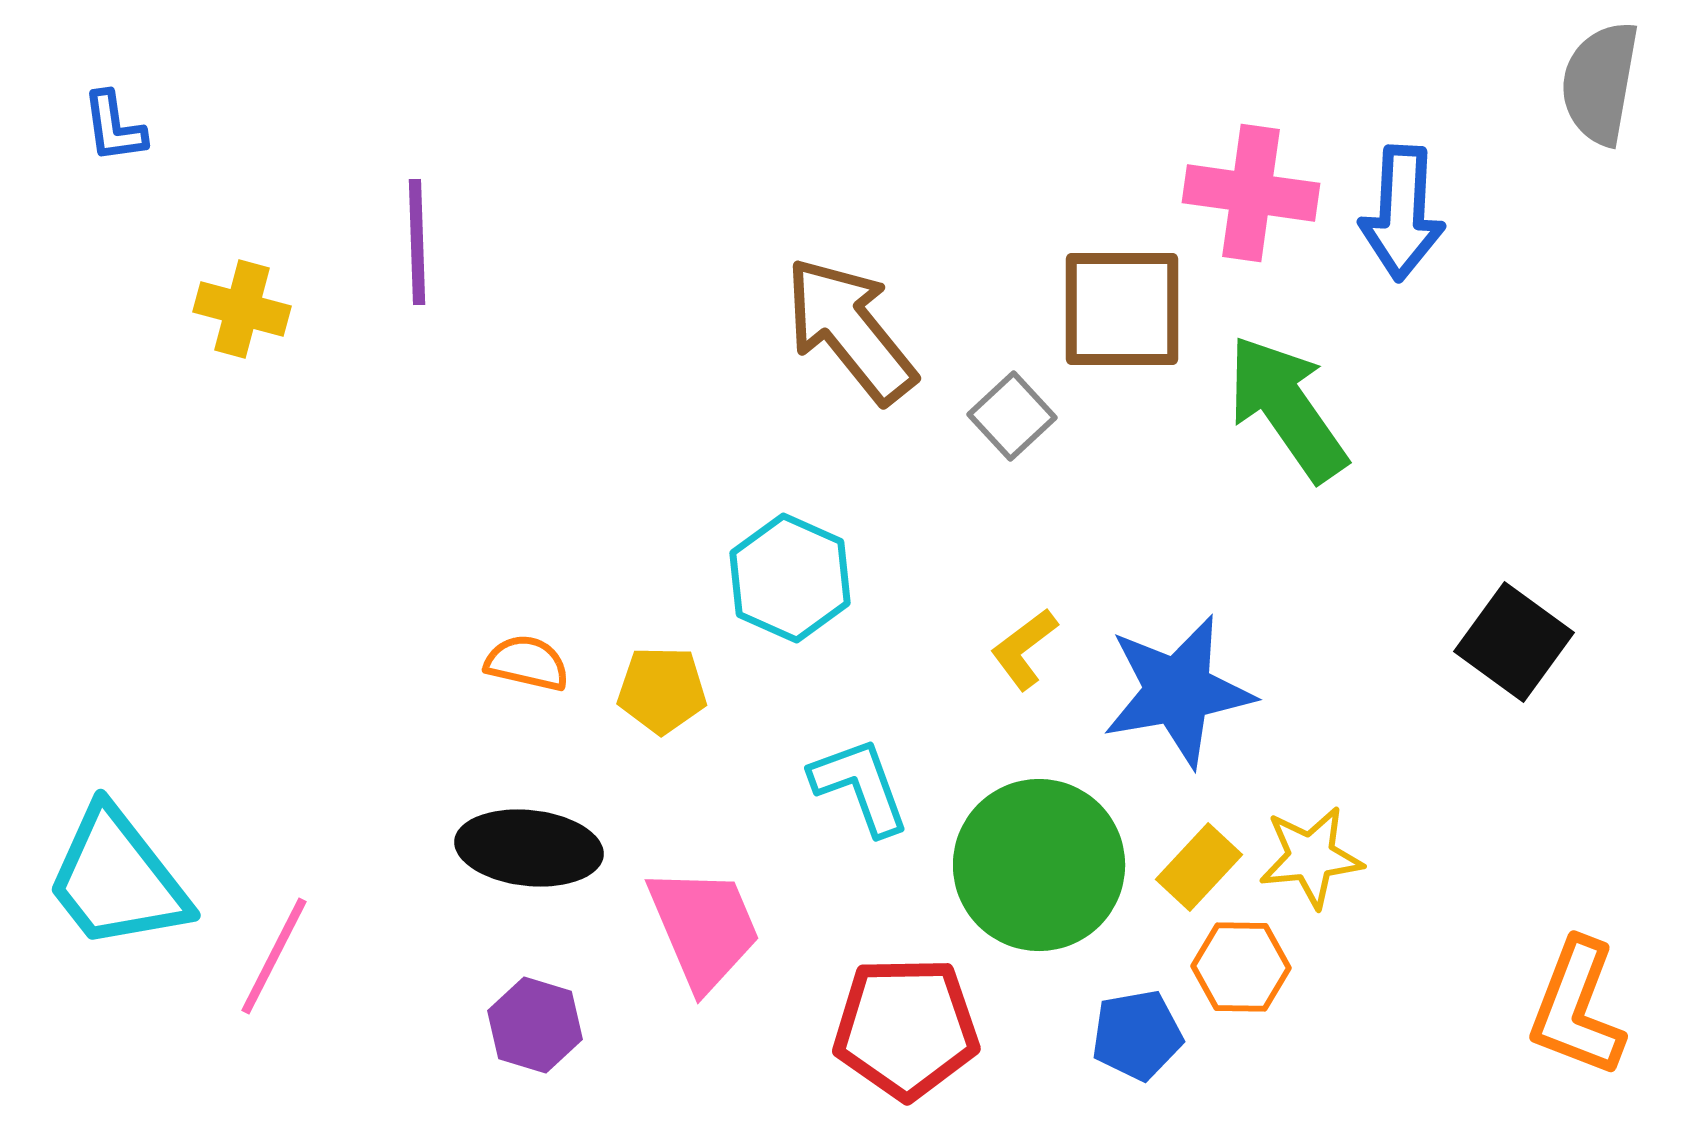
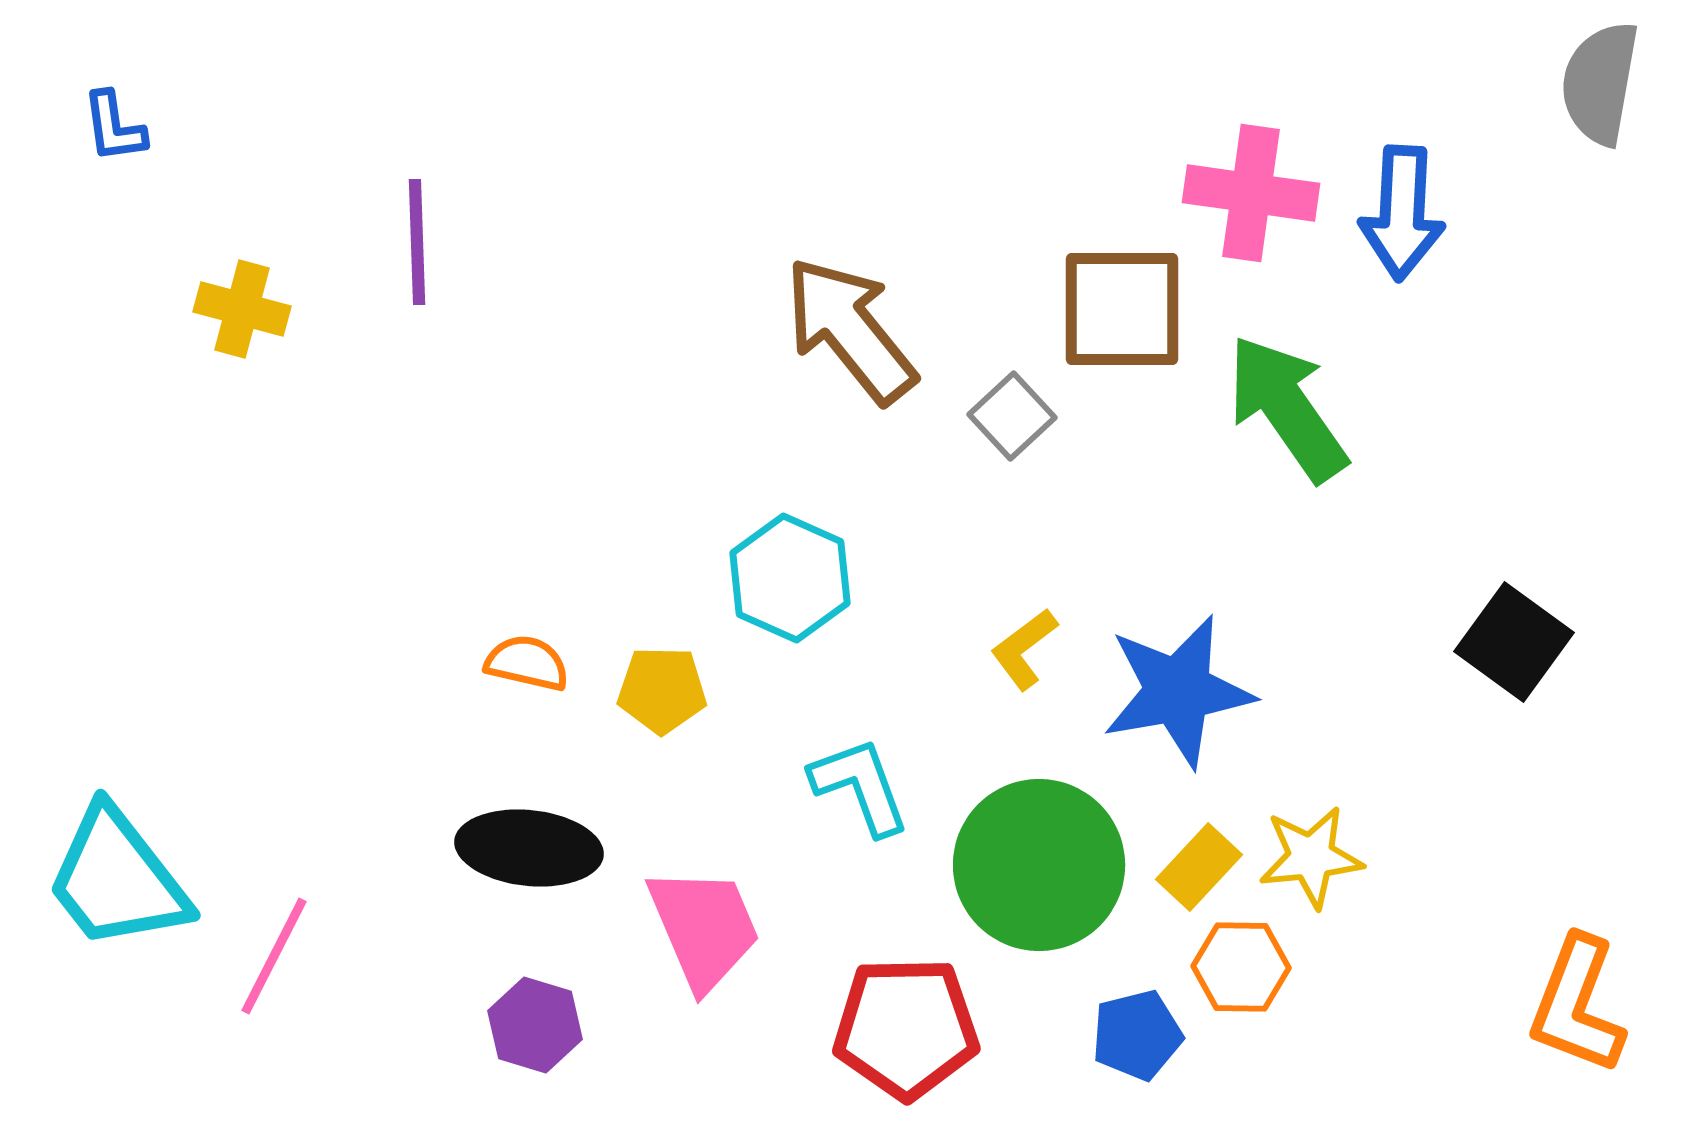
orange L-shape: moved 3 px up
blue pentagon: rotated 4 degrees counterclockwise
